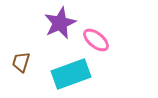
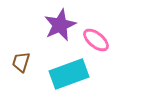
purple star: moved 2 px down
cyan rectangle: moved 2 px left
